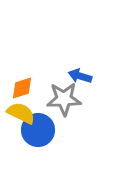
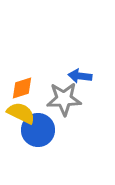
blue arrow: rotated 10 degrees counterclockwise
